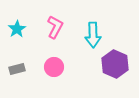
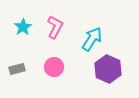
cyan star: moved 6 px right, 2 px up
cyan arrow: moved 1 px left, 4 px down; rotated 145 degrees counterclockwise
purple hexagon: moved 7 px left, 5 px down
